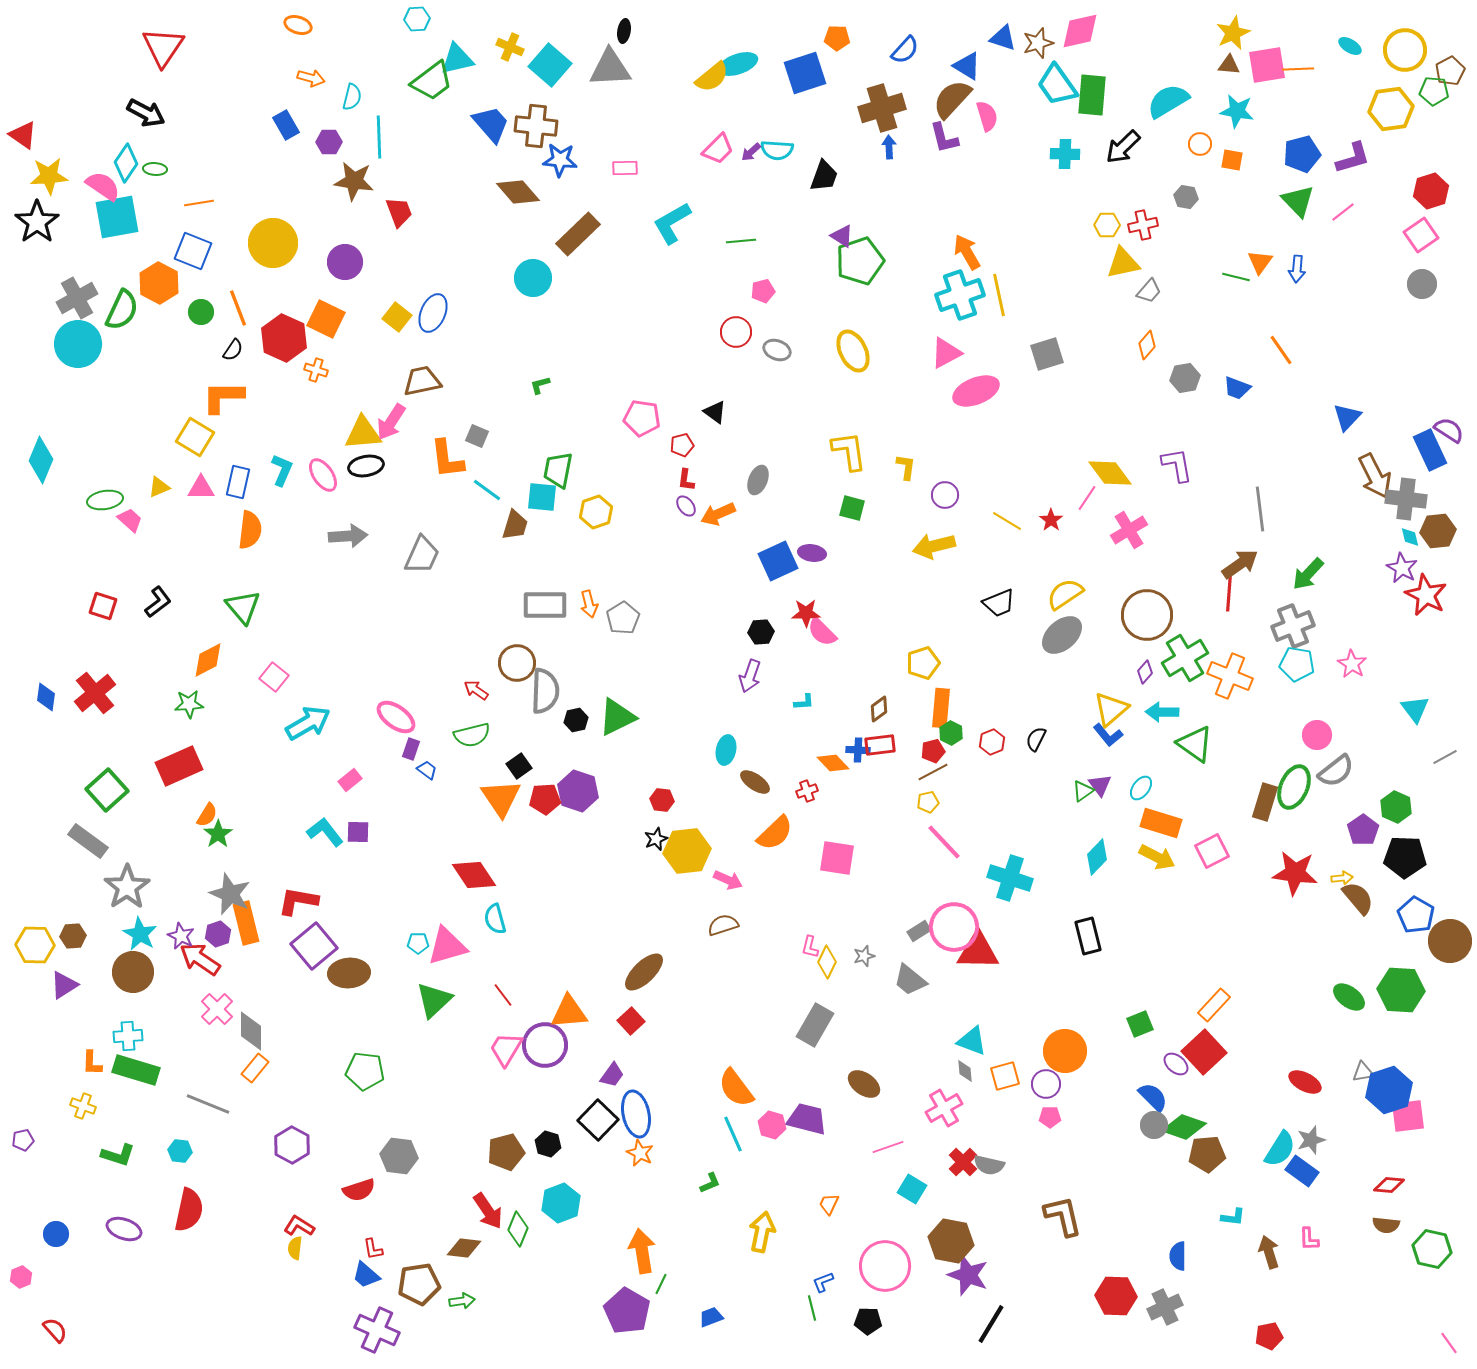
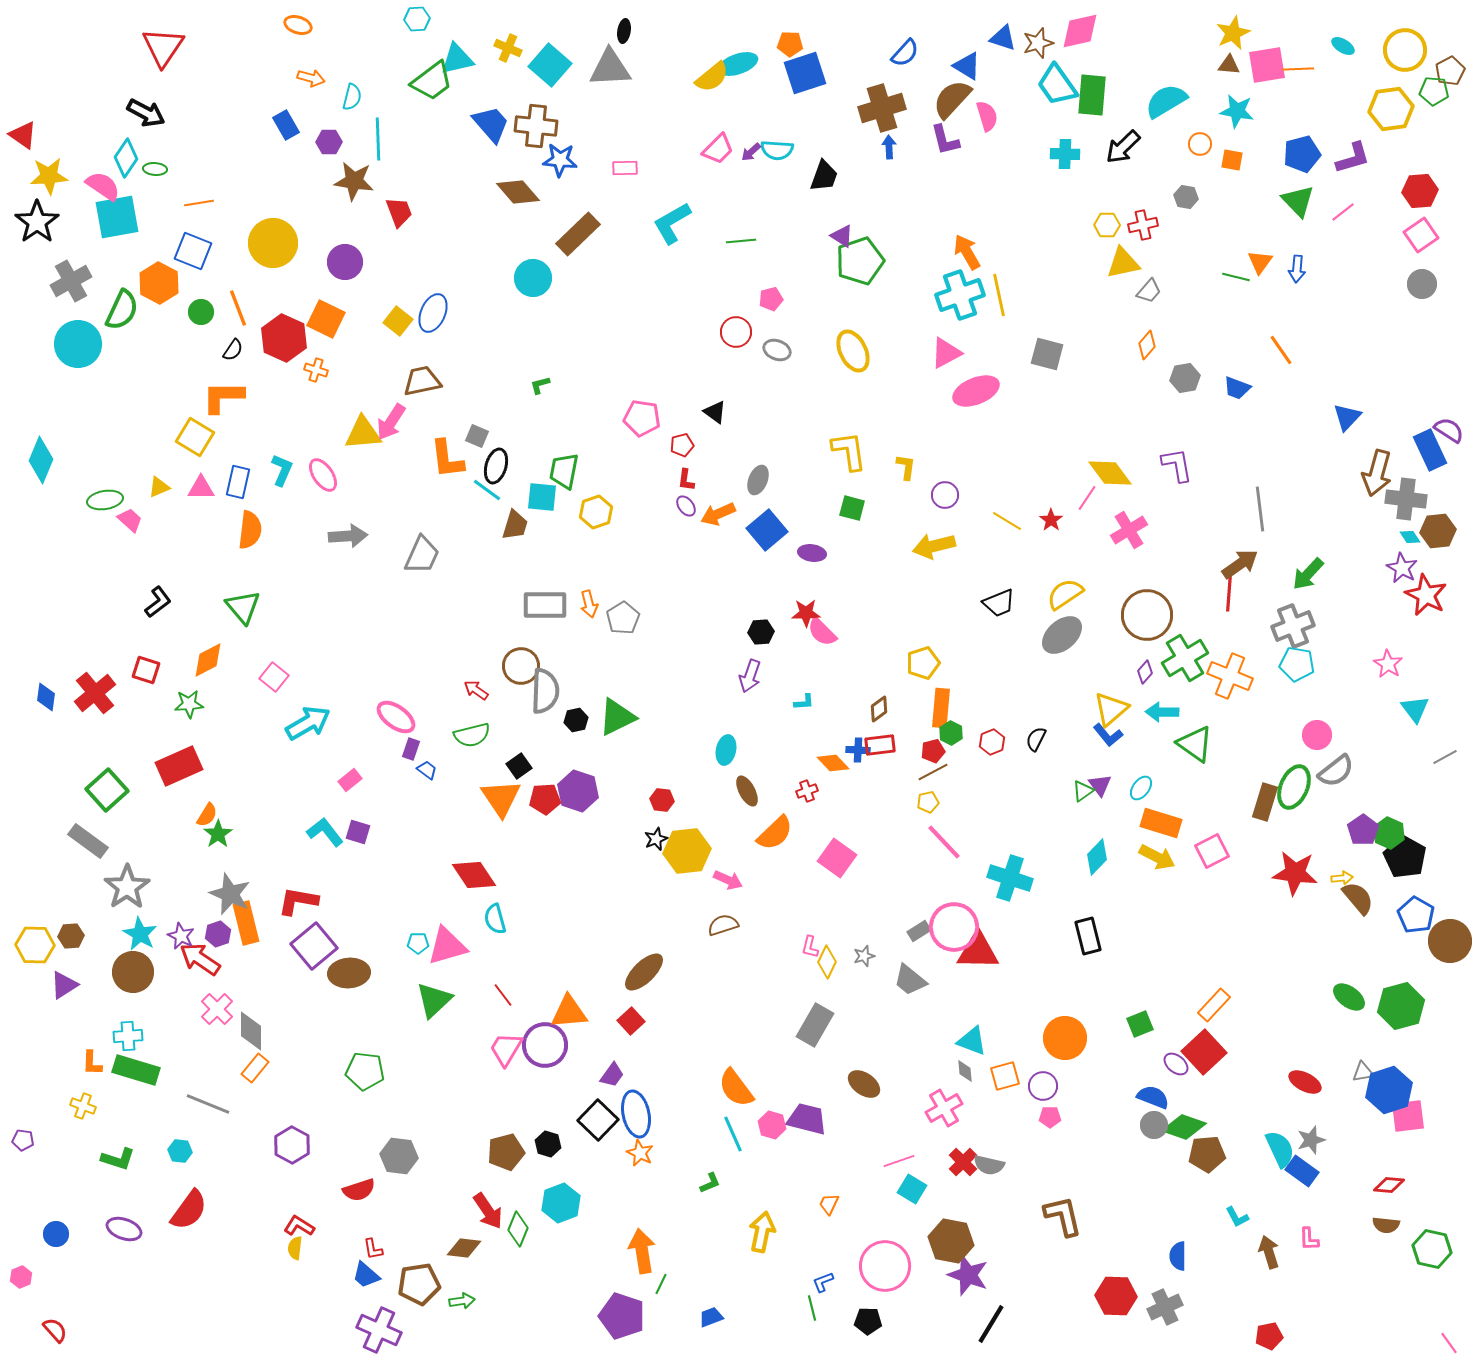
orange pentagon at (837, 38): moved 47 px left, 6 px down
cyan ellipse at (1350, 46): moved 7 px left
yellow cross at (510, 47): moved 2 px left, 1 px down
blue semicircle at (905, 50): moved 3 px down
cyan semicircle at (1168, 101): moved 2 px left
cyan line at (379, 137): moved 1 px left, 2 px down
purple L-shape at (944, 138): moved 1 px right, 2 px down
cyan diamond at (126, 163): moved 5 px up
red hexagon at (1431, 191): moved 11 px left; rotated 12 degrees clockwise
pink pentagon at (763, 291): moved 8 px right, 8 px down
gray cross at (77, 298): moved 6 px left, 17 px up
yellow square at (397, 317): moved 1 px right, 4 px down
gray square at (1047, 354): rotated 32 degrees clockwise
black ellipse at (366, 466): moved 130 px right; rotated 64 degrees counterclockwise
green trapezoid at (558, 470): moved 6 px right, 1 px down
brown arrow at (1375, 476): moved 2 px right, 3 px up; rotated 42 degrees clockwise
cyan diamond at (1410, 537): rotated 20 degrees counterclockwise
blue square at (778, 561): moved 11 px left, 31 px up; rotated 15 degrees counterclockwise
red square at (103, 606): moved 43 px right, 64 px down
brown circle at (517, 663): moved 4 px right, 3 px down
pink star at (1352, 664): moved 36 px right
brown ellipse at (755, 782): moved 8 px left, 9 px down; rotated 28 degrees clockwise
green hexagon at (1396, 807): moved 7 px left, 26 px down
purple square at (358, 832): rotated 15 degrees clockwise
black pentagon at (1405, 857): rotated 27 degrees clockwise
pink square at (837, 858): rotated 27 degrees clockwise
brown hexagon at (73, 936): moved 2 px left
green hexagon at (1401, 990): moved 16 px down; rotated 18 degrees counterclockwise
orange circle at (1065, 1051): moved 13 px up
purple circle at (1046, 1084): moved 3 px left, 2 px down
blue semicircle at (1153, 1097): rotated 24 degrees counterclockwise
purple pentagon at (23, 1140): rotated 20 degrees clockwise
pink line at (888, 1147): moved 11 px right, 14 px down
cyan semicircle at (1280, 1149): rotated 57 degrees counterclockwise
green L-shape at (118, 1155): moved 4 px down
red semicircle at (189, 1210): rotated 24 degrees clockwise
cyan L-shape at (1233, 1217): moved 4 px right; rotated 55 degrees clockwise
purple pentagon at (627, 1311): moved 5 px left, 5 px down; rotated 12 degrees counterclockwise
purple cross at (377, 1330): moved 2 px right
